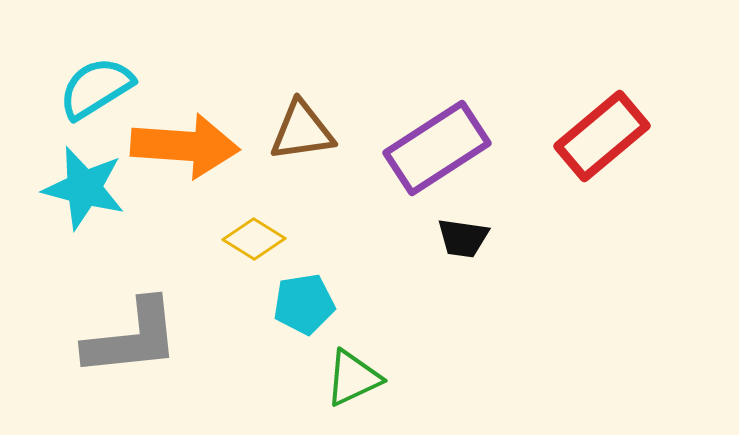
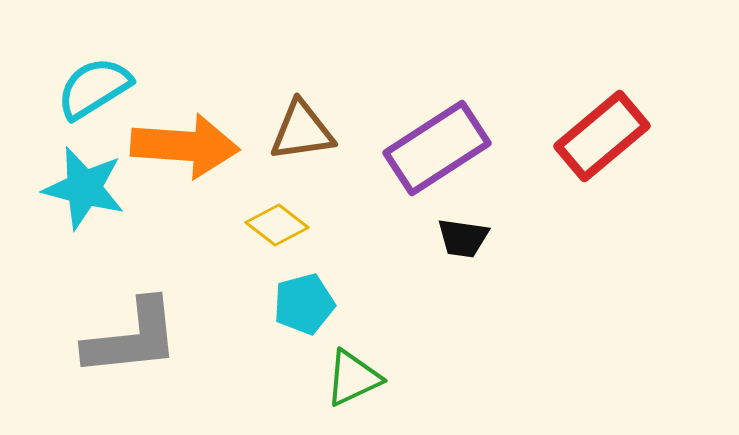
cyan semicircle: moved 2 px left
yellow diamond: moved 23 px right, 14 px up; rotated 6 degrees clockwise
cyan pentagon: rotated 6 degrees counterclockwise
